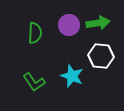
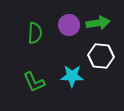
cyan star: rotated 20 degrees counterclockwise
green L-shape: rotated 10 degrees clockwise
